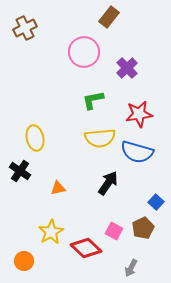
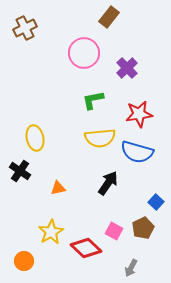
pink circle: moved 1 px down
